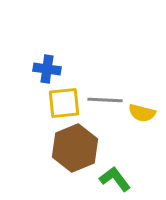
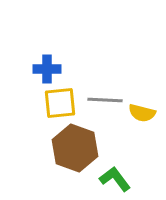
blue cross: rotated 8 degrees counterclockwise
yellow square: moved 4 px left
brown hexagon: rotated 18 degrees counterclockwise
